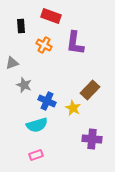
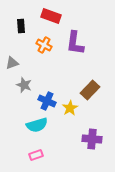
yellow star: moved 3 px left; rotated 14 degrees clockwise
